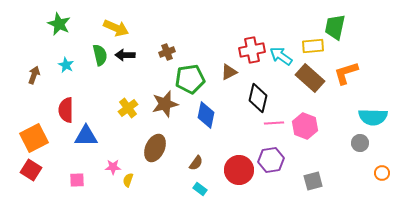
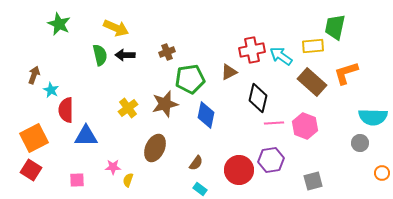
cyan star: moved 15 px left, 25 px down
brown rectangle: moved 2 px right, 4 px down
